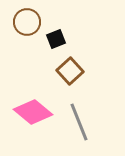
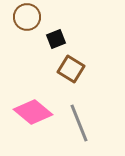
brown circle: moved 5 px up
brown square: moved 1 px right, 2 px up; rotated 16 degrees counterclockwise
gray line: moved 1 px down
